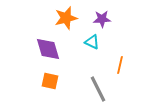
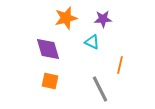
purple star: moved 1 px right
gray line: moved 2 px right
